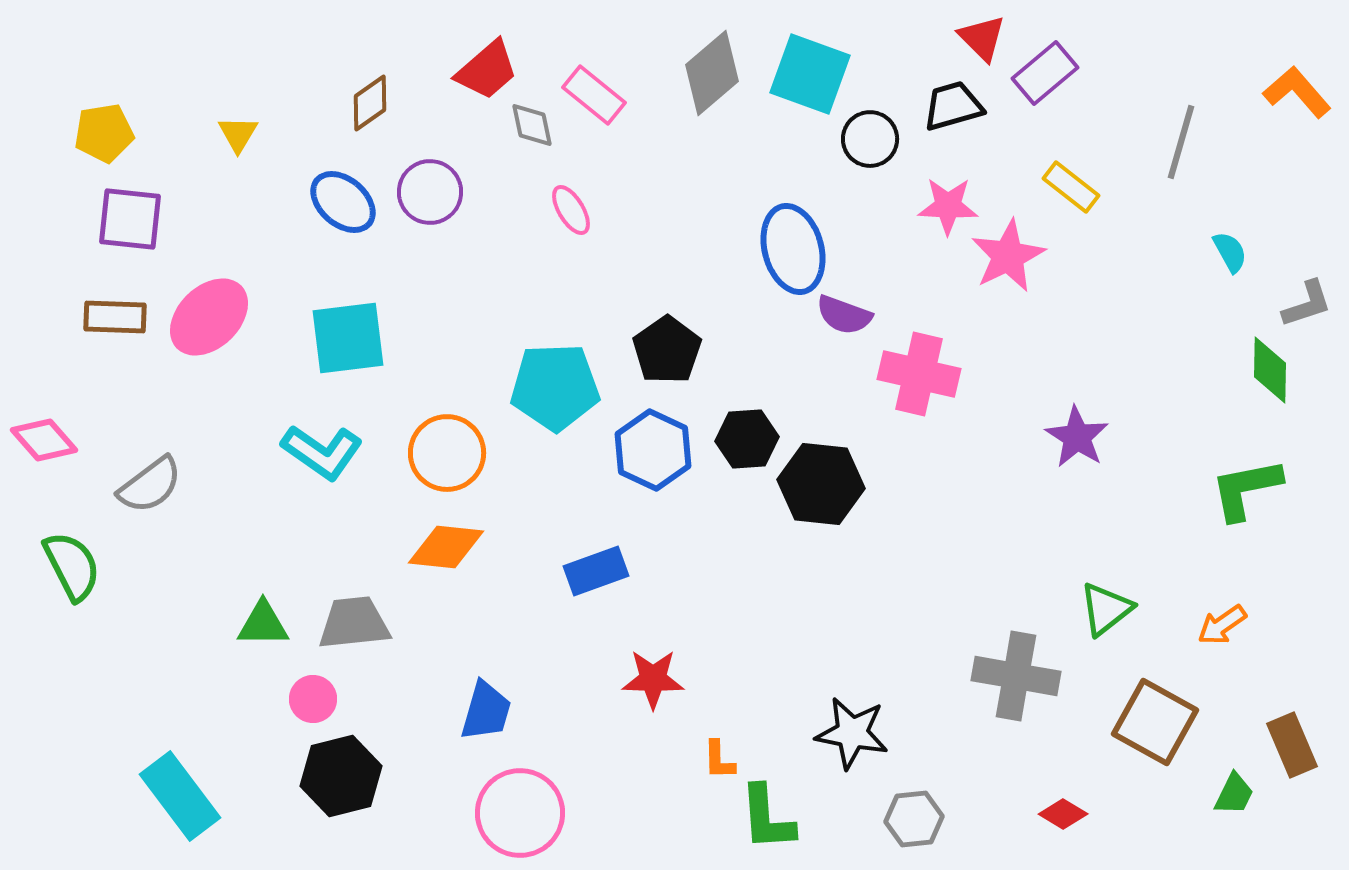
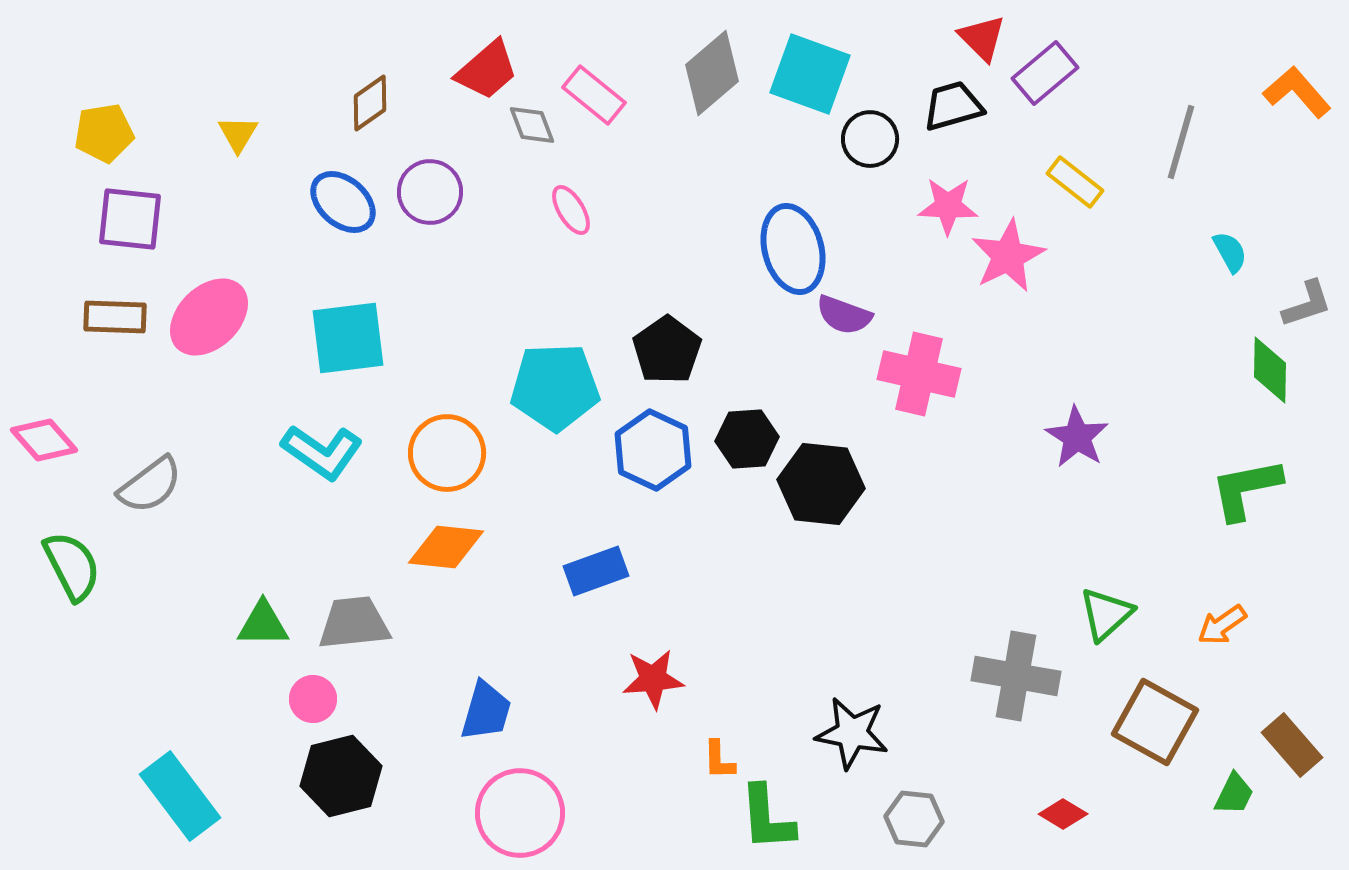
gray diamond at (532, 125): rotated 9 degrees counterclockwise
yellow rectangle at (1071, 187): moved 4 px right, 5 px up
green triangle at (1106, 609): moved 5 px down; rotated 4 degrees counterclockwise
red star at (653, 679): rotated 6 degrees counterclockwise
brown rectangle at (1292, 745): rotated 18 degrees counterclockwise
gray hexagon at (914, 819): rotated 12 degrees clockwise
